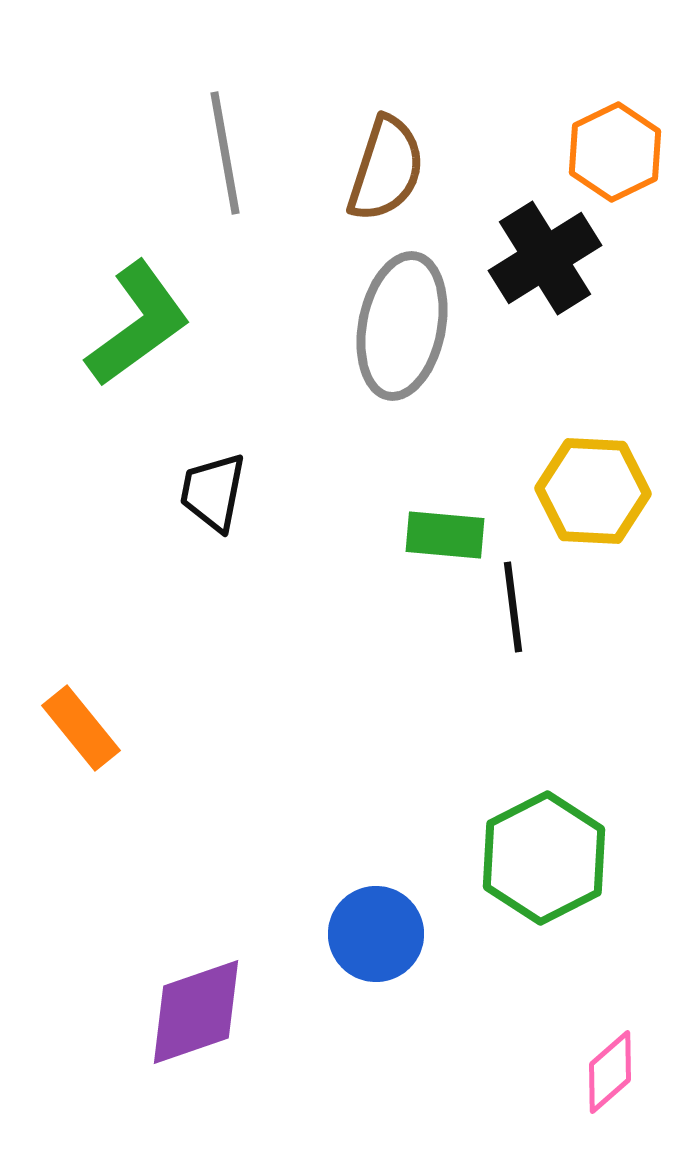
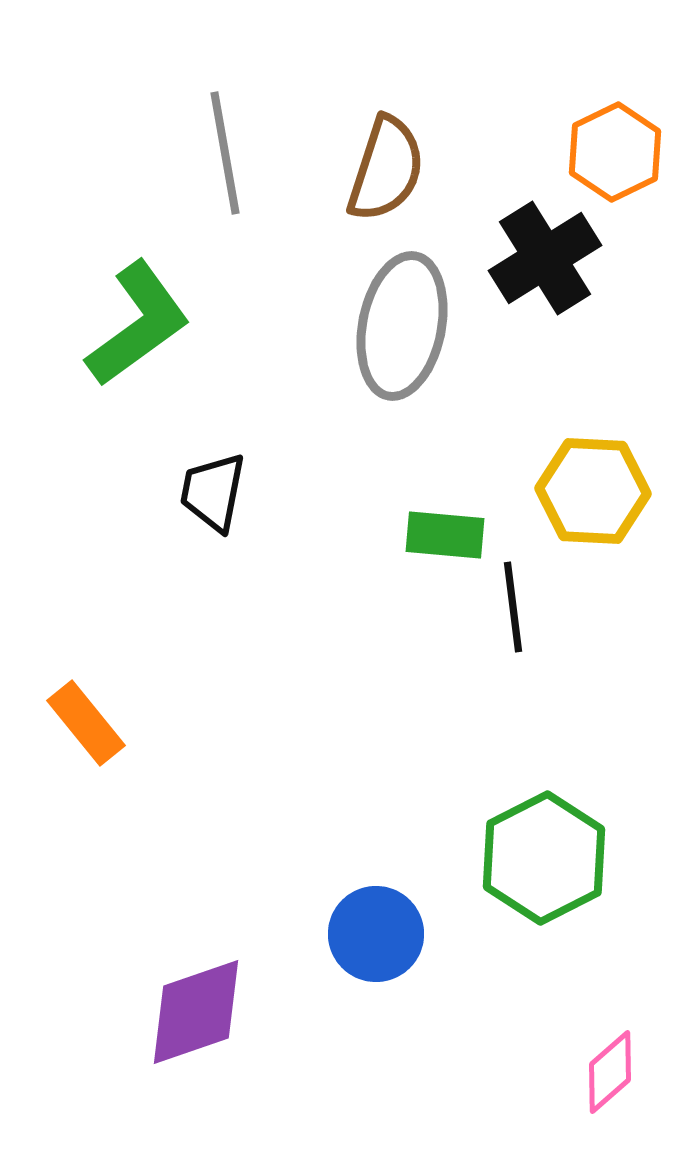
orange rectangle: moved 5 px right, 5 px up
